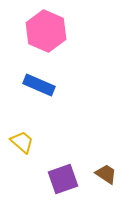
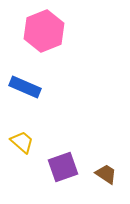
pink hexagon: moved 2 px left; rotated 15 degrees clockwise
blue rectangle: moved 14 px left, 2 px down
purple square: moved 12 px up
